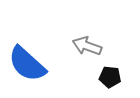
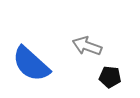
blue semicircle: moved 4 px right
